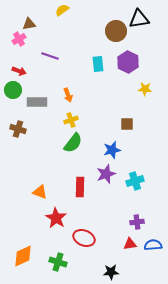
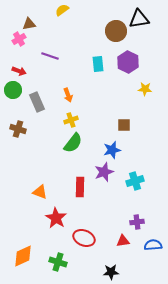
gray rectangle: rotated 66 degrees clockwise
brown square: moved 3 px left, 1 px down
purple star: moved 2 px left, 2 px up
red triangle: moved 7 px left, 3 px up
